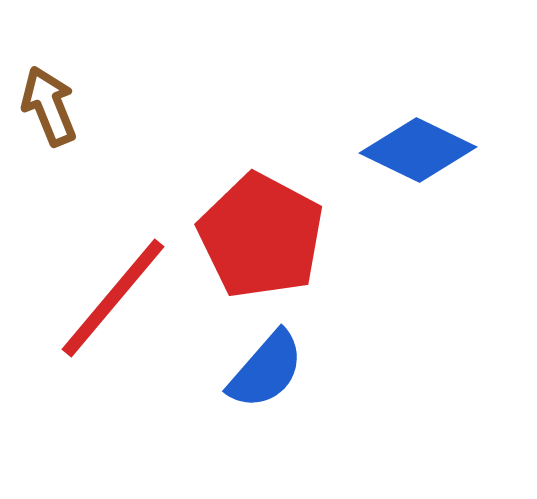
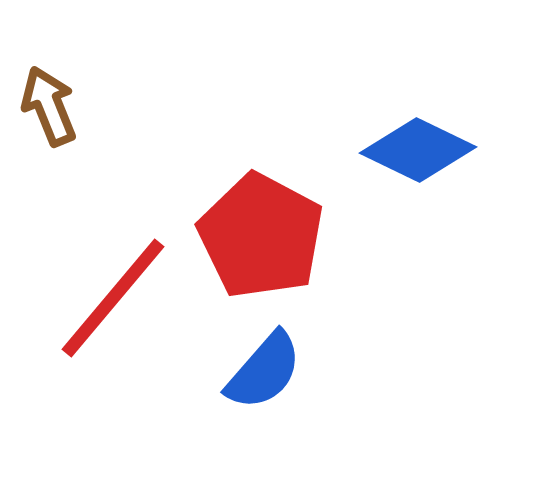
blue semicircle: moved 2 px left, 1 px down
